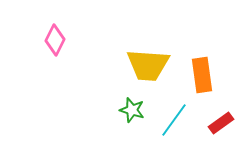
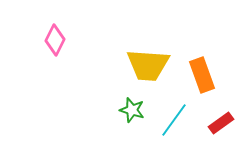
orange rectangle: rotated 12 degrees counterclockwise
